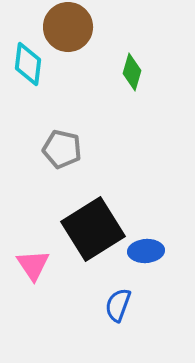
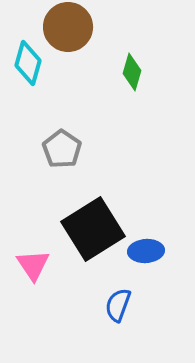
cyan diamond: moved 1 px up; rotated 9 degrees clockwise
gray pentagon: rotated 21 degrees clockwise
